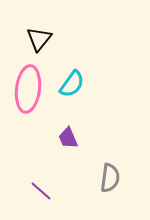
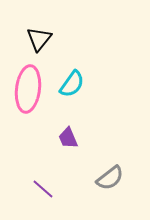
gray semicircle: rotated 44 degrees clockwise
purple line: moved 2 px right, 2 px up
